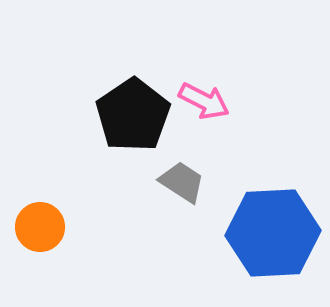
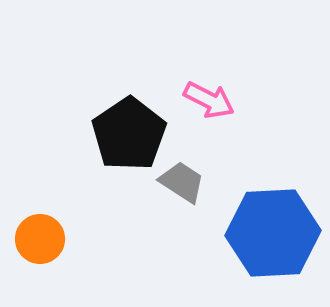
pink arrow: moved 5 px right, 1 px up
black pentagon: moved 4 px left, 19 px down
orange circle: moved 12 px down
